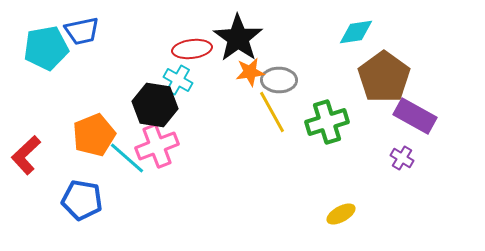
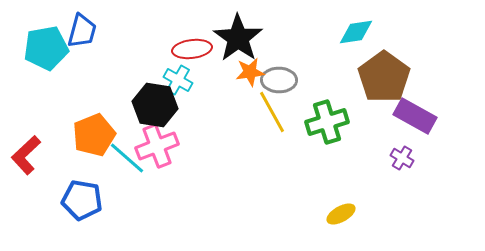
blue trapezoid: rotated 63 degrees counterclockwise
